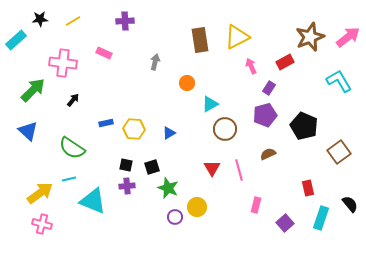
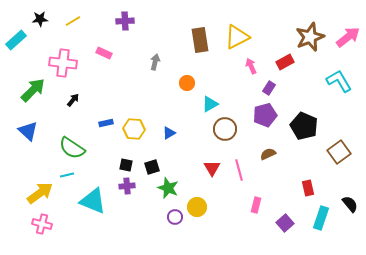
cyan line at (69, 179): moved 2 px left, 4 px up
